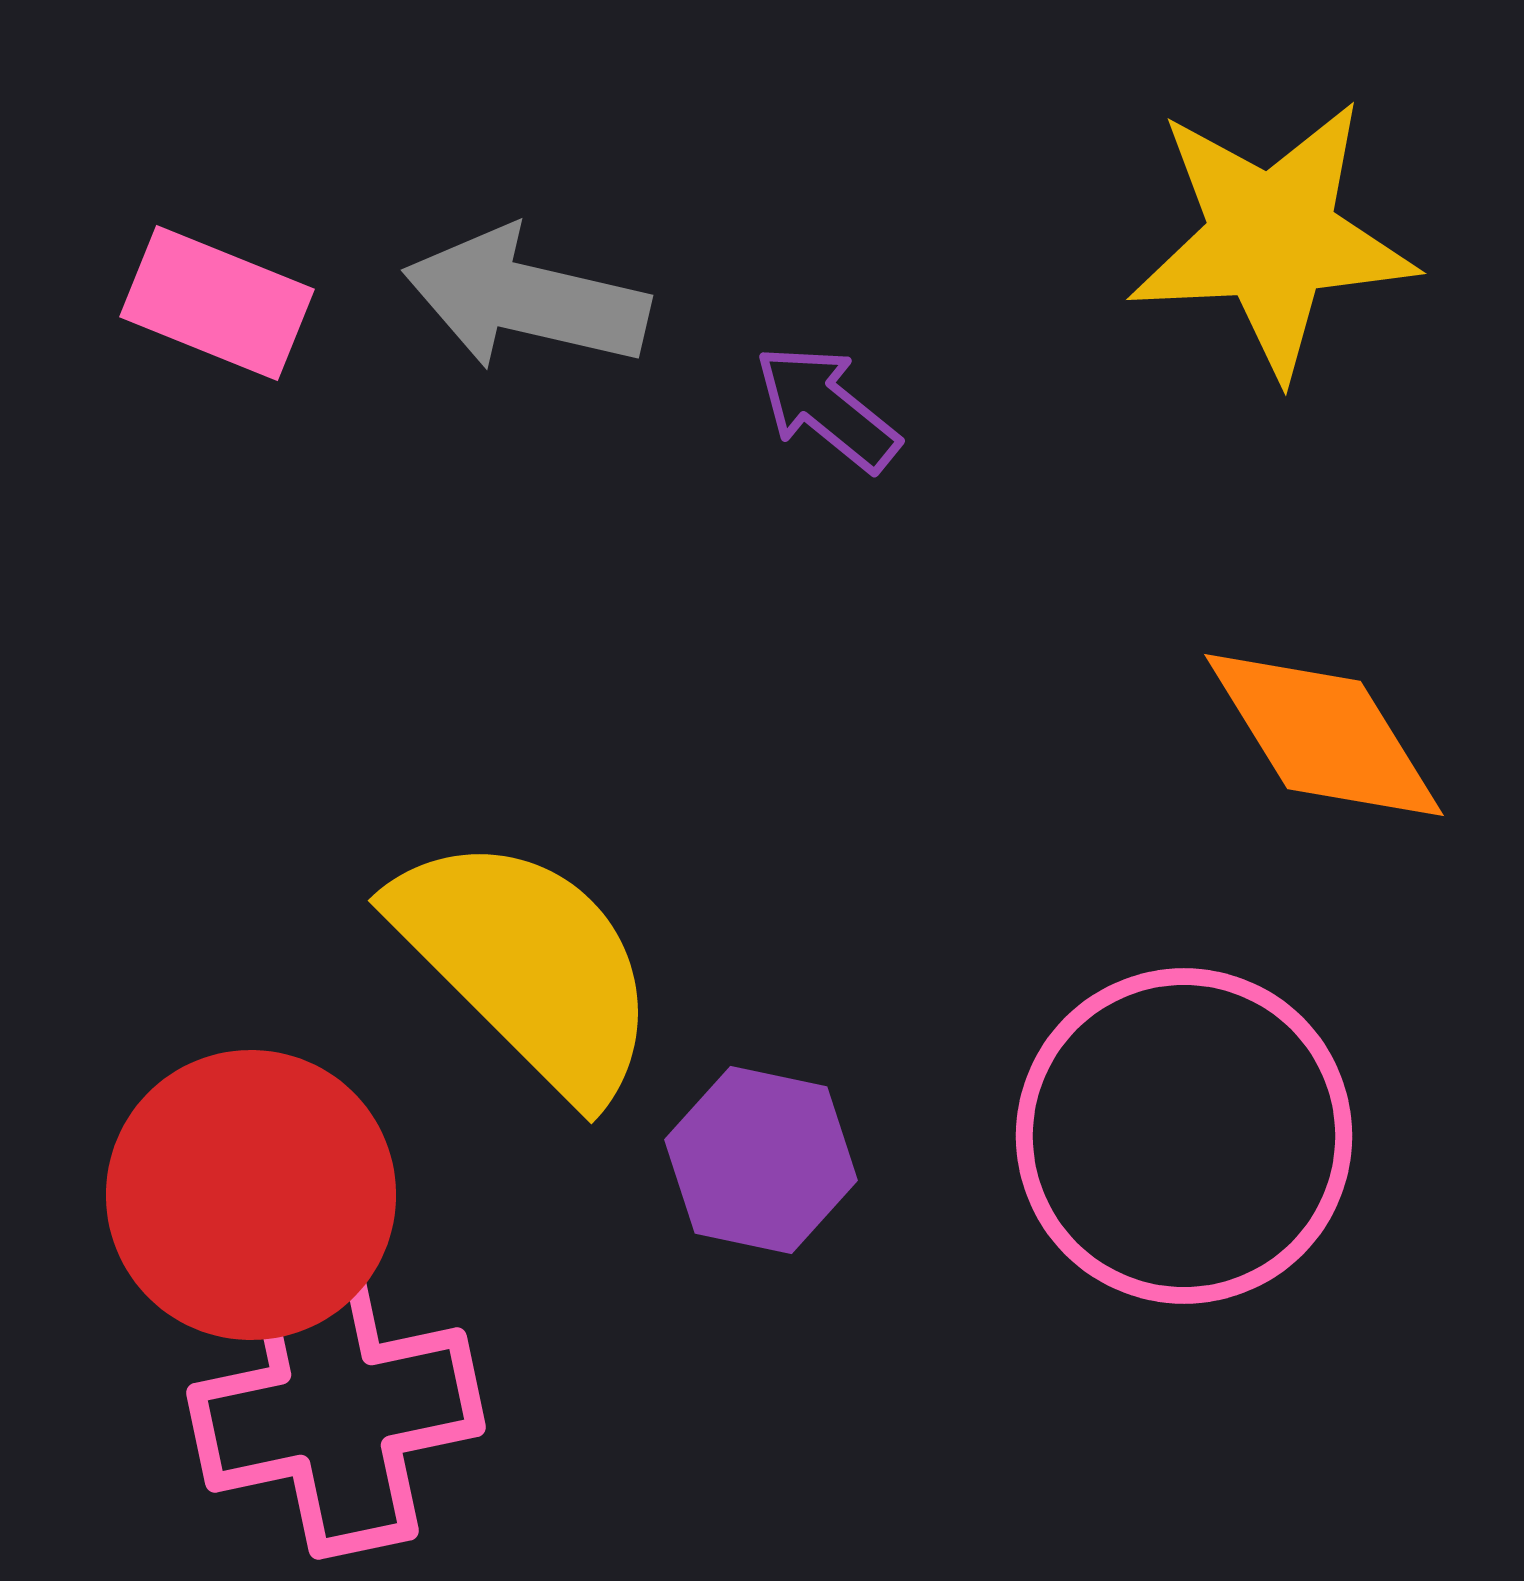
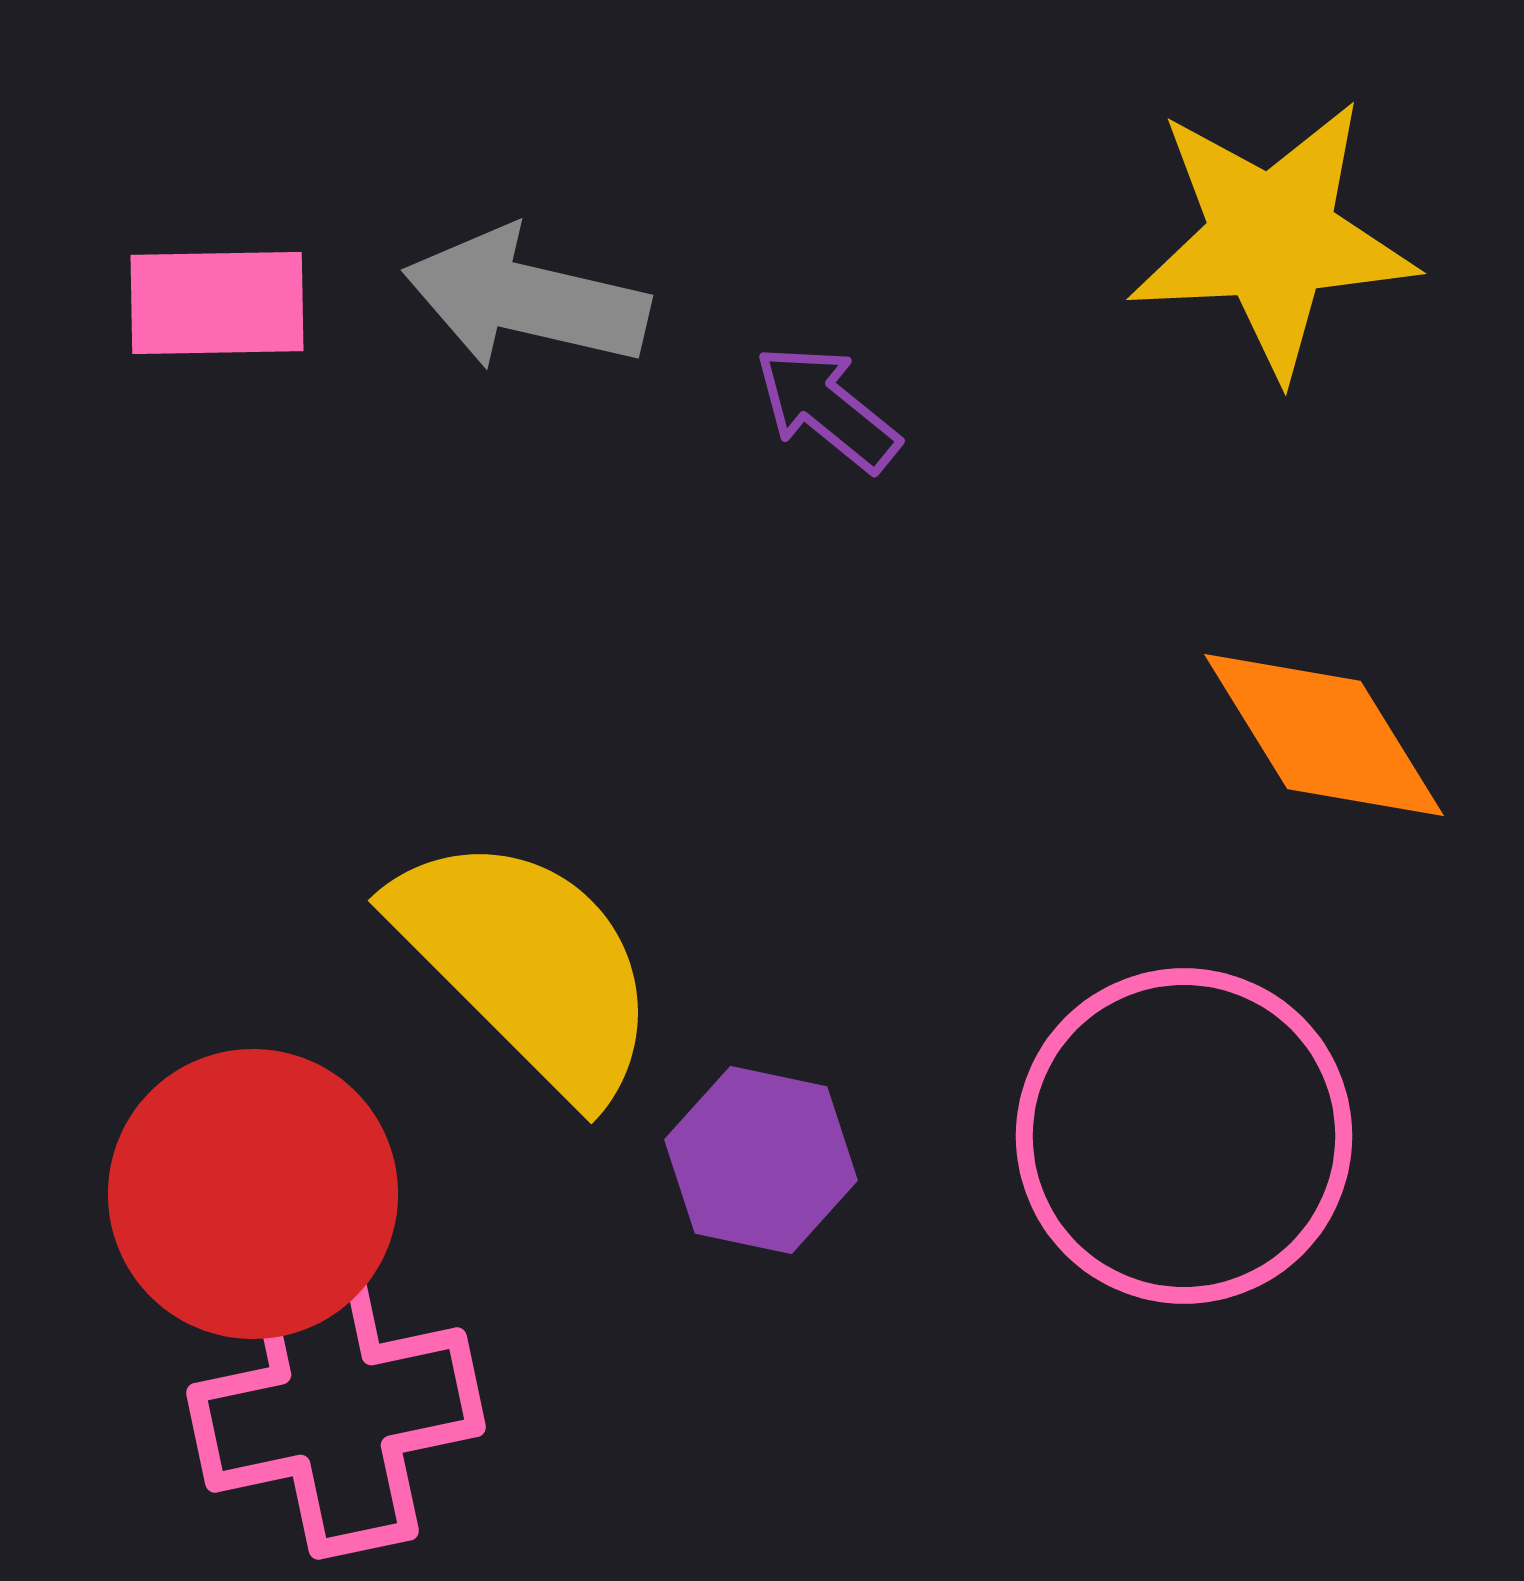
pink rectangle: rotated 23 degrees counterclockwise
red circle: moved 2 px right, 1 px up
